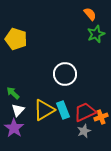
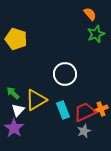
yellow triangle: moved 8 px left, 10 px up
orange cross: moved 8 px up
